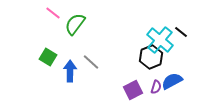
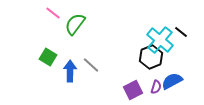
gray line: moved 3 px down
